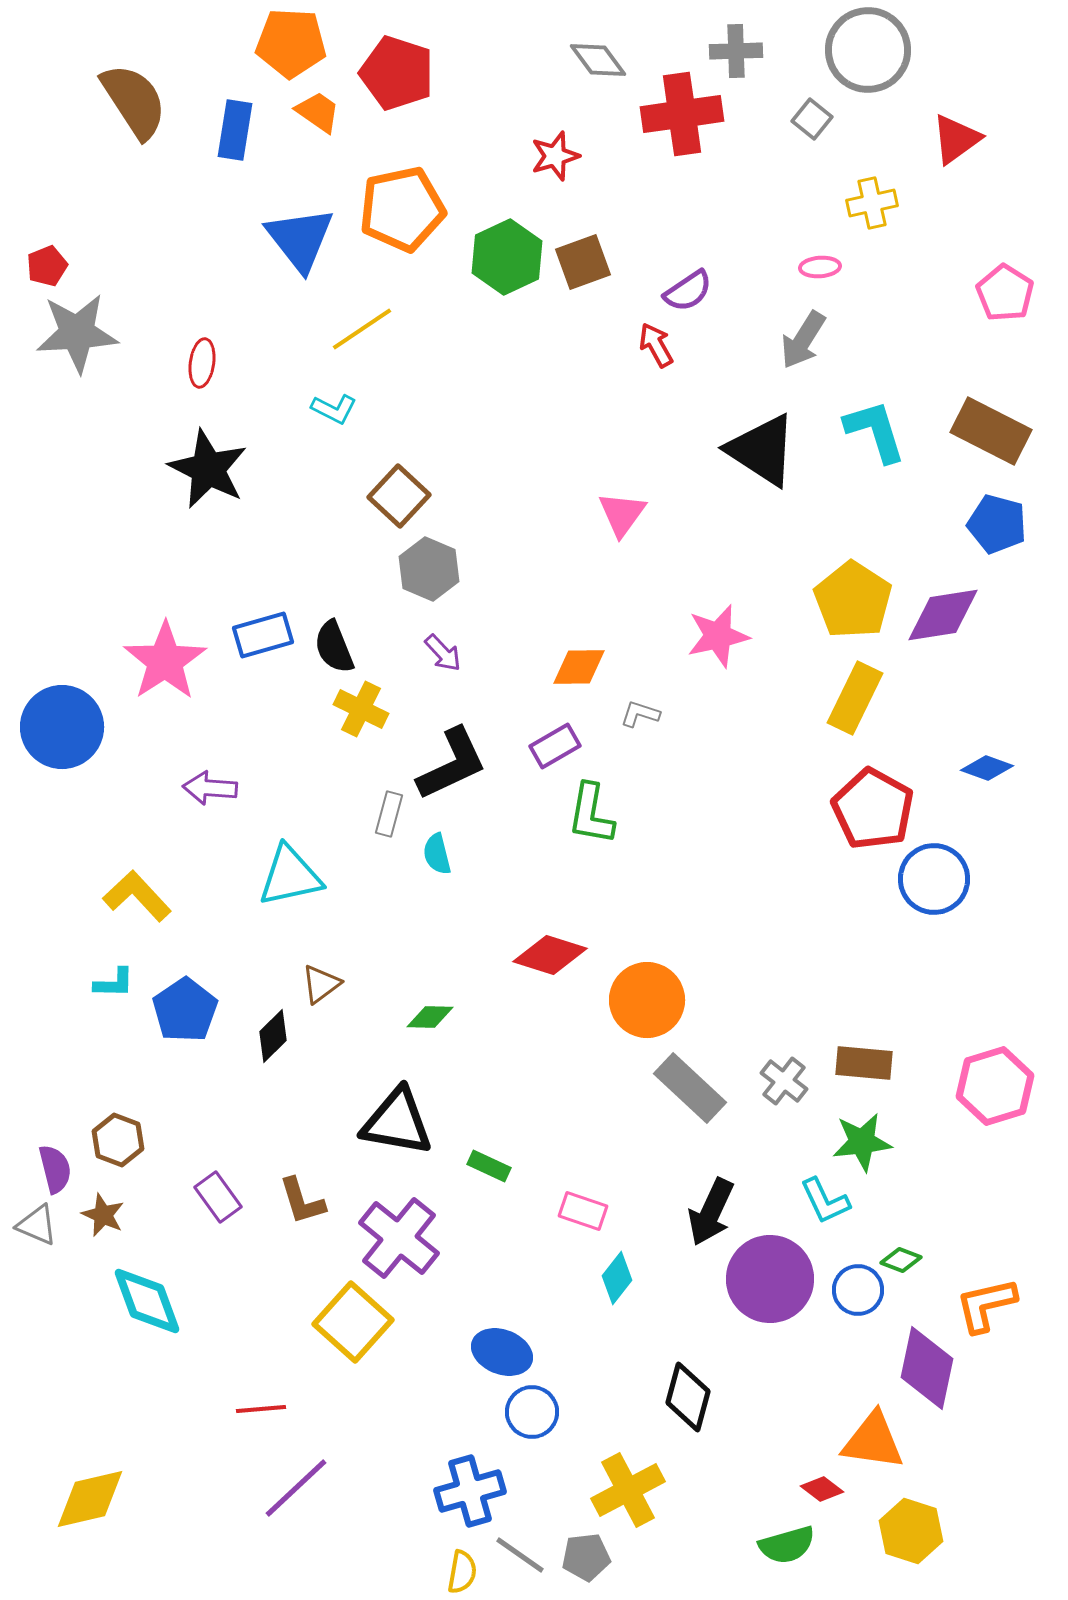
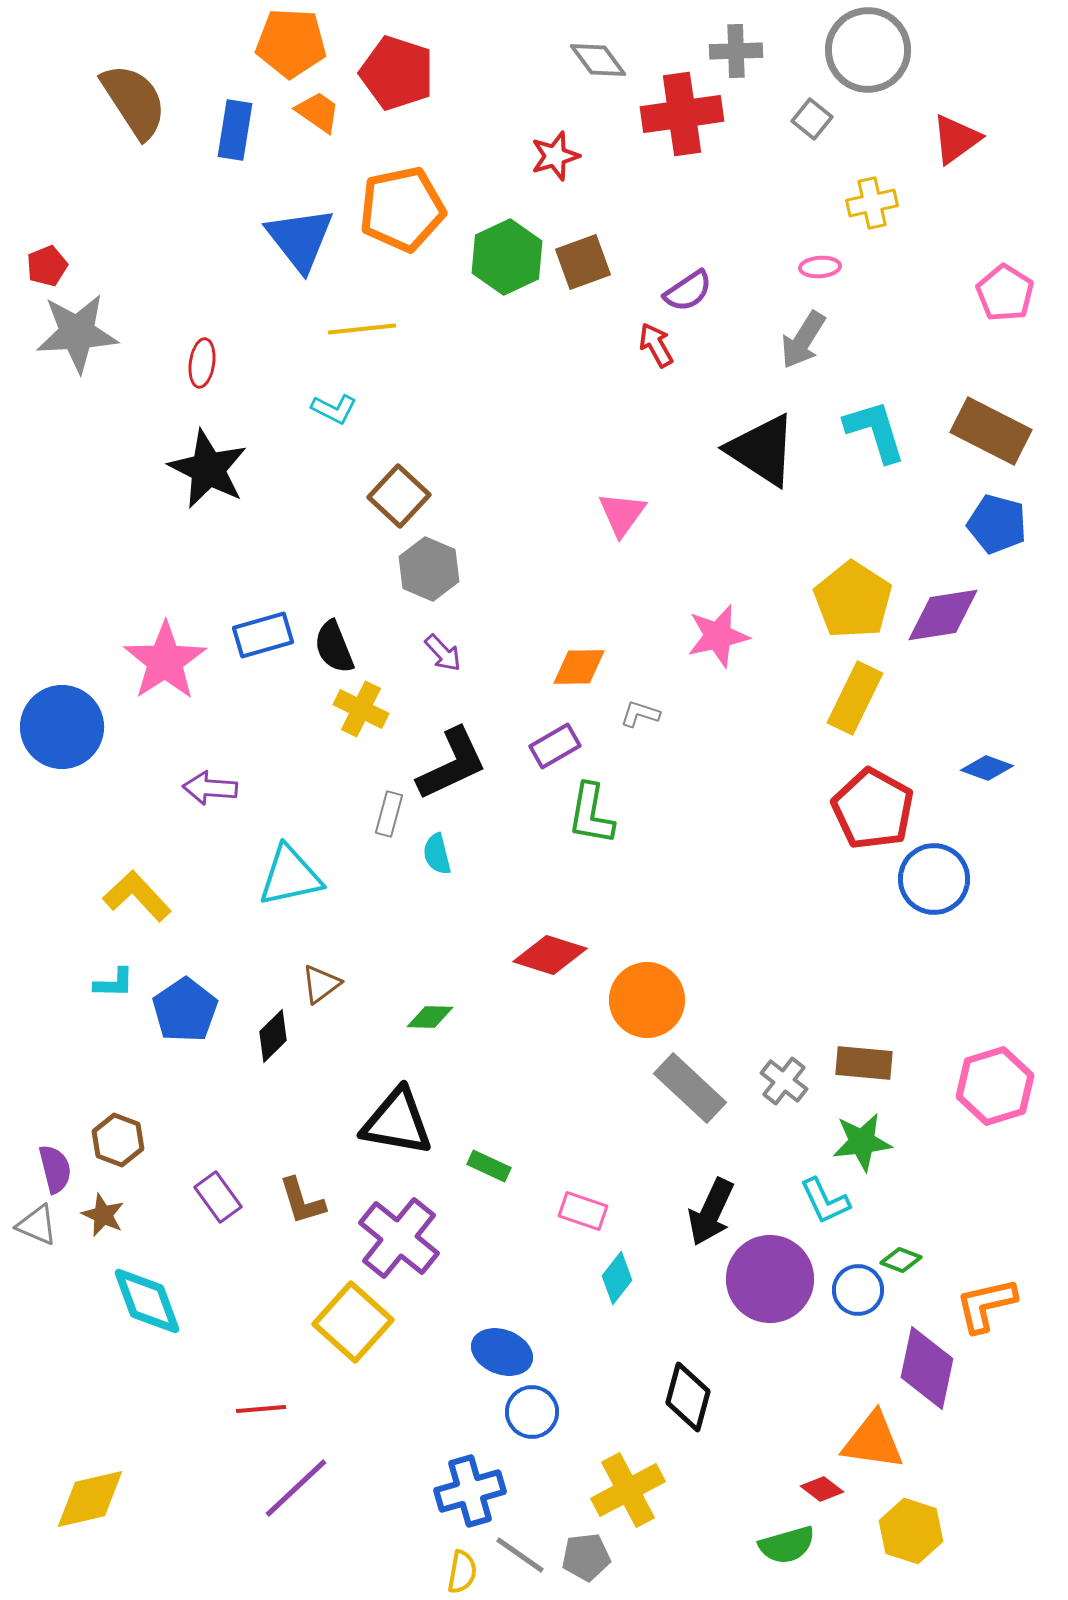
yellow line at (362, 329): rotated 28 degrees clockwise
